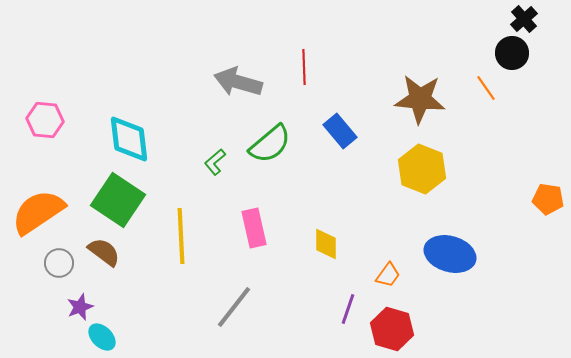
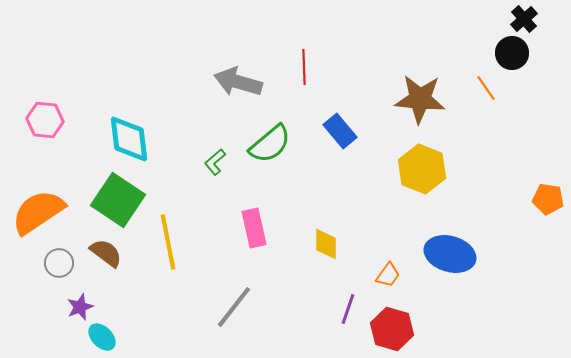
yellow line: moved 13 px left, 6 px down; rotated 8 degrees counterclockwise
brown semicircle: moved 2 px right, 1 px down
